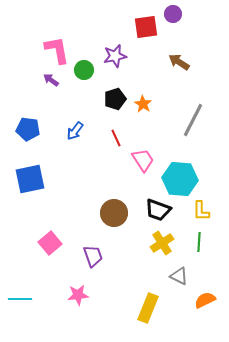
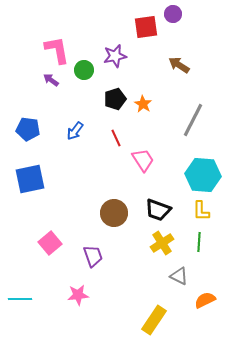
brown arrow: moved 3 px down
cyan hexagon: moved 23 px right, 4 px up
yellow rectangle: moved 6 px right, 12 px down; rotated 12 degrees clockwise
